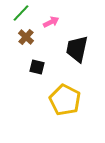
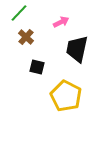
green line: moved 2 px left
pink arrow: moved 10 px right
yellow pentagon: moved 1 px right, 4 px up
